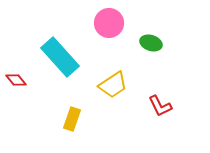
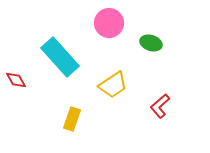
red diamond: rotated 10 degrees clockwise
red L-shape: rotated 75 degrees clockwise
